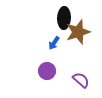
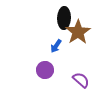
brown star: rotated 15 degrees counterclockwise
blue arrow: moved 2 px right, 3 px down
purple circle: moved 2 px left, 1 px up
